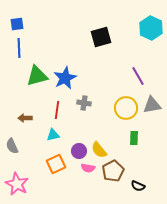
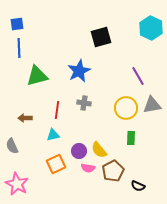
blue star: moved 14 px right, 7 px up
green rectangle: moved 3 px left
